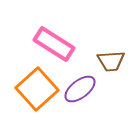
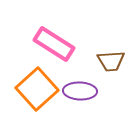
purple ellipse: moved 2 px down; rotated 40 degrees clockwise
